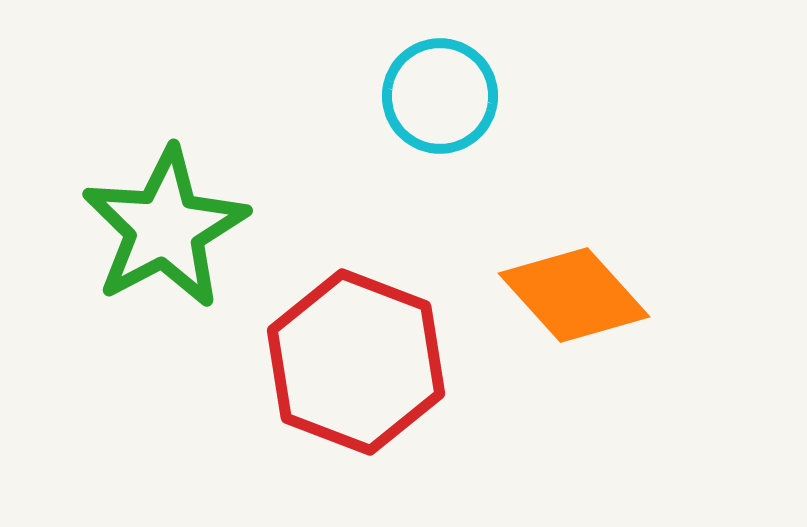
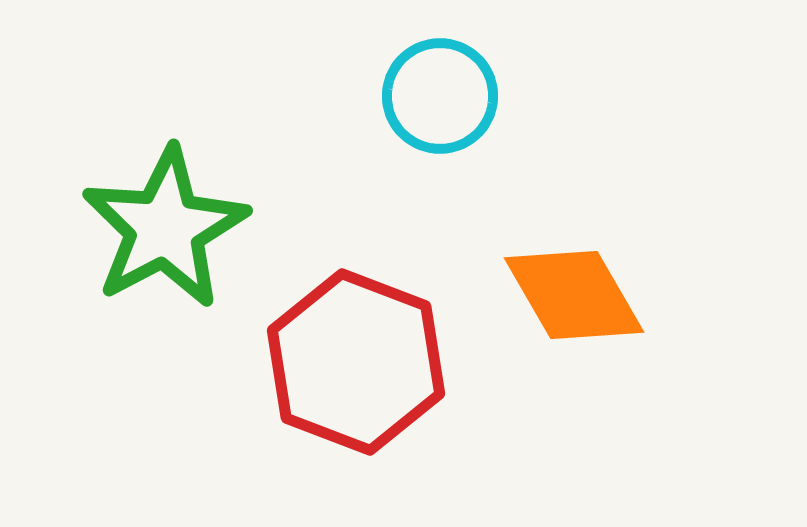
orange diamond: rotated 12 degrees clockwise
